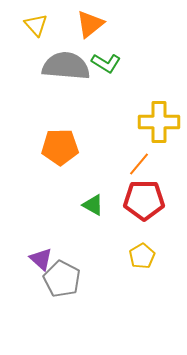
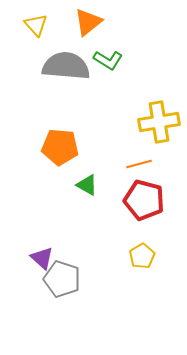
orange triangle: moved 2 px left, 2 px up
green L-shape: moved 2 px right, 3 px up
yellow cross: rotated 9 degrees counterclockwise
orange pentagon: rotated 6 degrees clockwise
orange line: rotated 35 degrees clockwise
red pentagon: rotated 15 degrees clockwise
green triangle: moved 6 px left, 20 px up
purple triangle: moved 1 px right, 1 px up
gray pentagon: rotated 9 degrees counterclockwise
